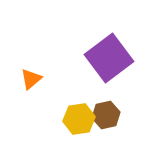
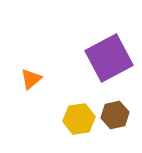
purple square: rotated 9 degrees clockwise
brown hexagon: moved 9 px right
